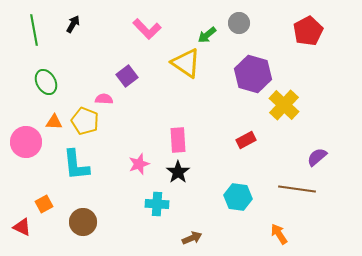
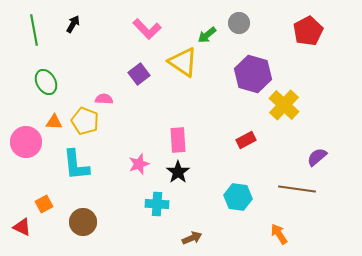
yellow triangle: moved 3 px left, 1 px up
purple square: moved 12 px right, 2 px up
